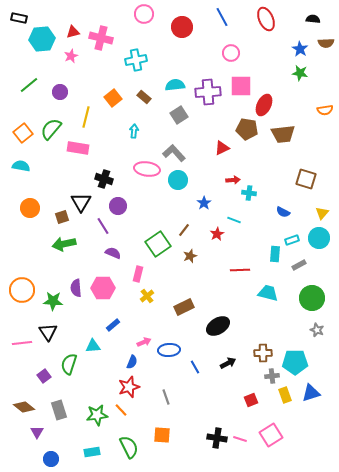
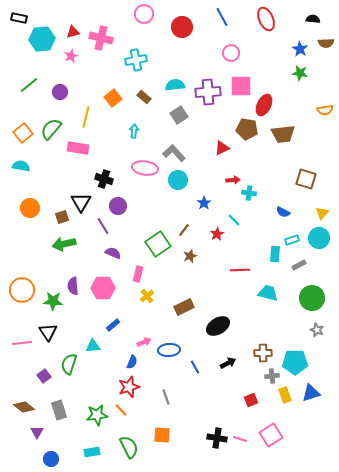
pink ellipse at (147, 169): moved 2 px left, 1 px up
cyan line at (234, 220): rotated 24 degrees clockwise
purple semicircle at (76, 288): moved 3 px left, 2 px up
